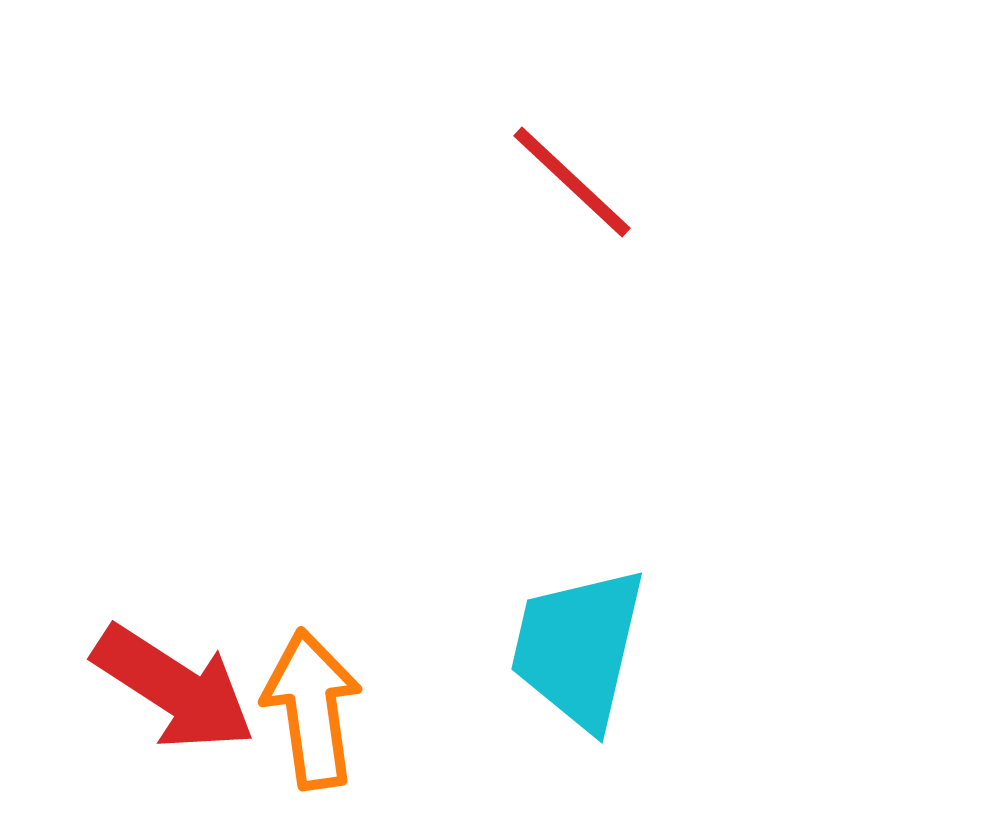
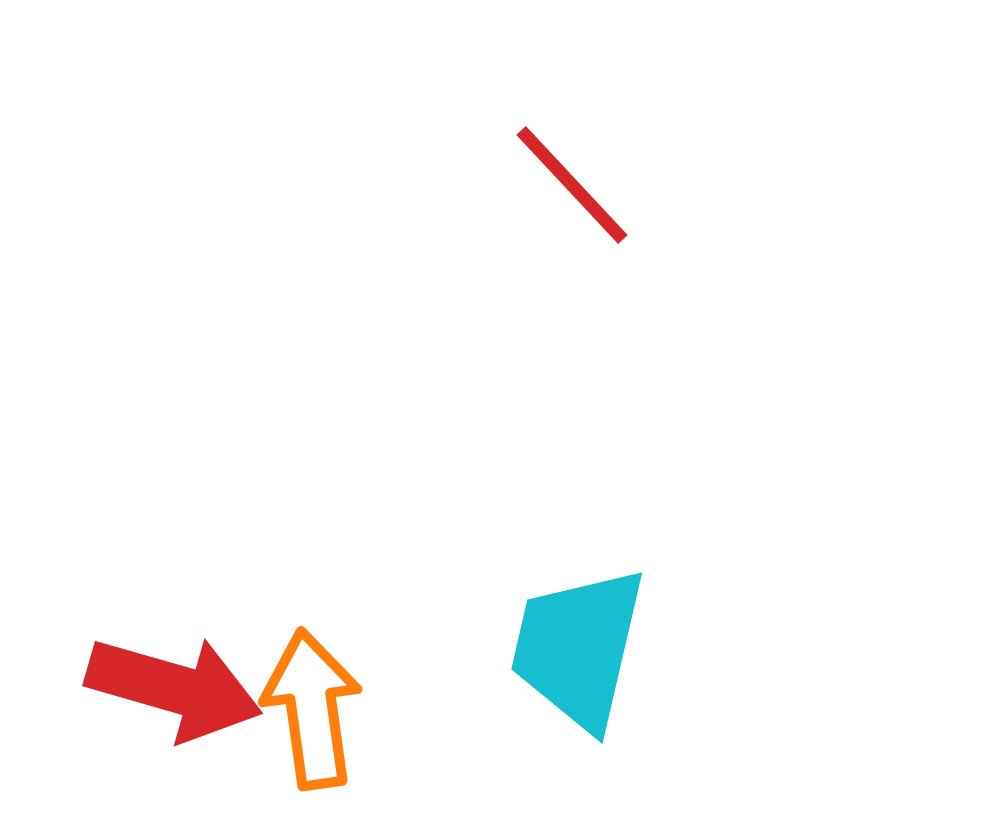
red line: moved 3 px down; rotated 4 degrees clockwise
red arrow: rotated 17 degrees counterclockwise
